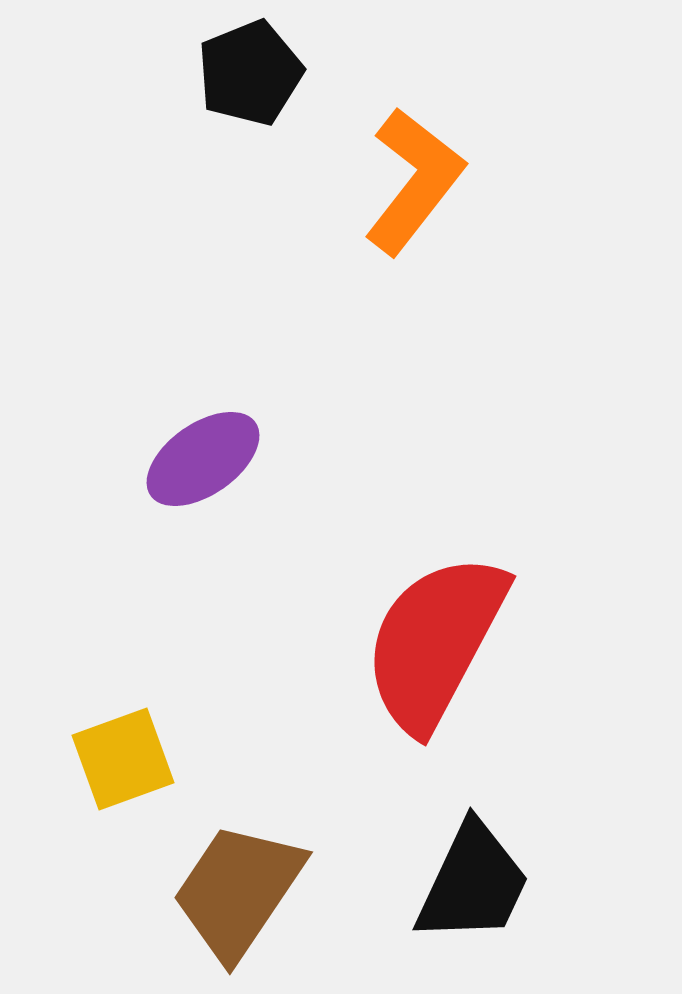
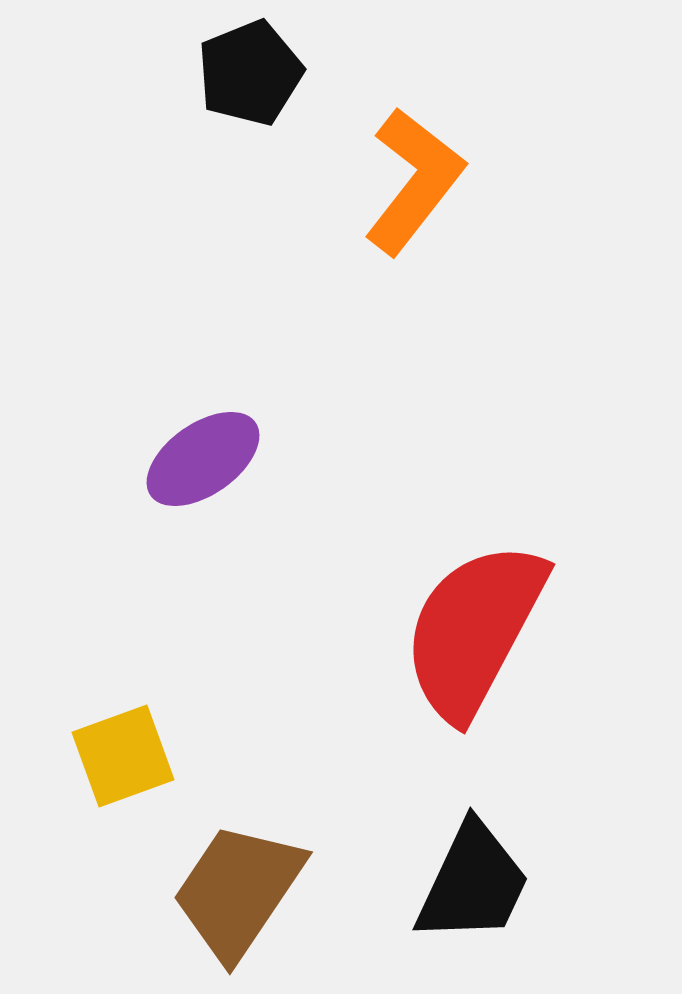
red semicircle: moved 39 px right, 12 px up
yellow square: moved 3 px up
